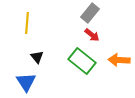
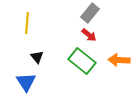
red arrow: moved 3 px left
